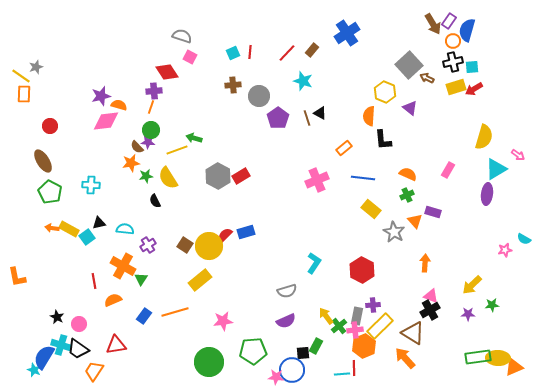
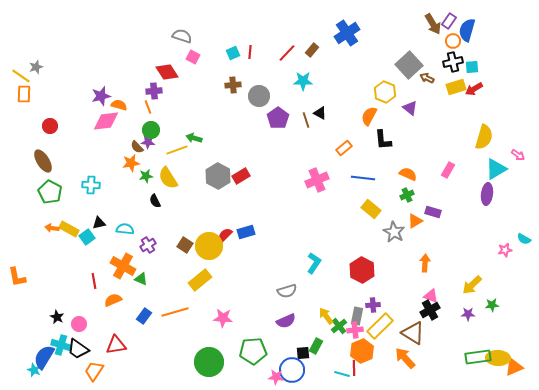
pink square at (190, 57): moved 3 px right
cyan star at (303, 81): rotated 18 degrees counterclockwise
orange line at (151, 107): moved 3 px left; rotated 40 degrees counterclockwise
orange semicircle at (369, 116): rotated 24 degrees clockwise
brown line at (307, 118): moved 1 px left, 2 px down
orange triangle at (415, 221): rotated 42 degrees clockwise
green triangle at (141, 279): rotated 40 degrees counterclockwise
pink star at (223, 321): moved 3 px up; rotated 12 degrees clockwise
orange hexagon at (364, 346): moved 2 px left, 5 px down
cyan line at (342, 374): rotated 21 degrees clockwise
